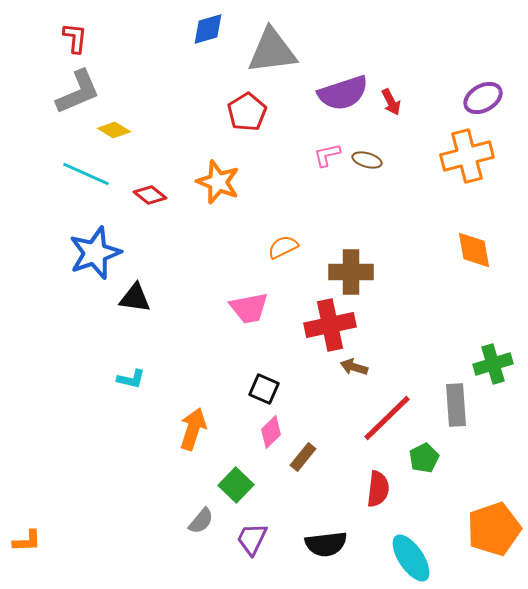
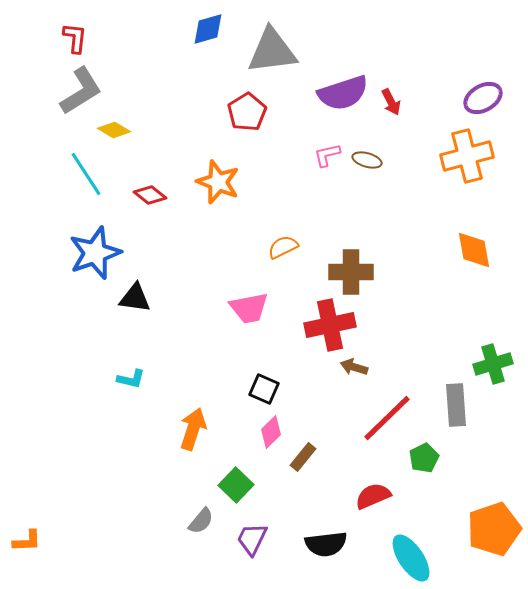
gray L-shape: moved 3 px right, 1 px up; rotated 9 degrees counterclockwise
cyan line: rotated 33 degrees clockwise
red semicircle: moved 5 px left, 7 px down; rotated 120 degrees counterclockwise
